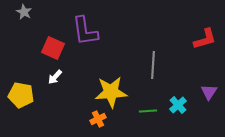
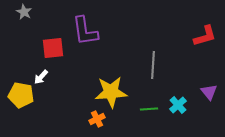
red L-shape: moved 3 px up
red square: rotated 30 degrees counterclockwise
white arrow: moved 14 px left
purple triangle: rotated 12 degrees counterclockwise
green line: moved 1 px right, 2 px up
orange cross: moved 1 px left
